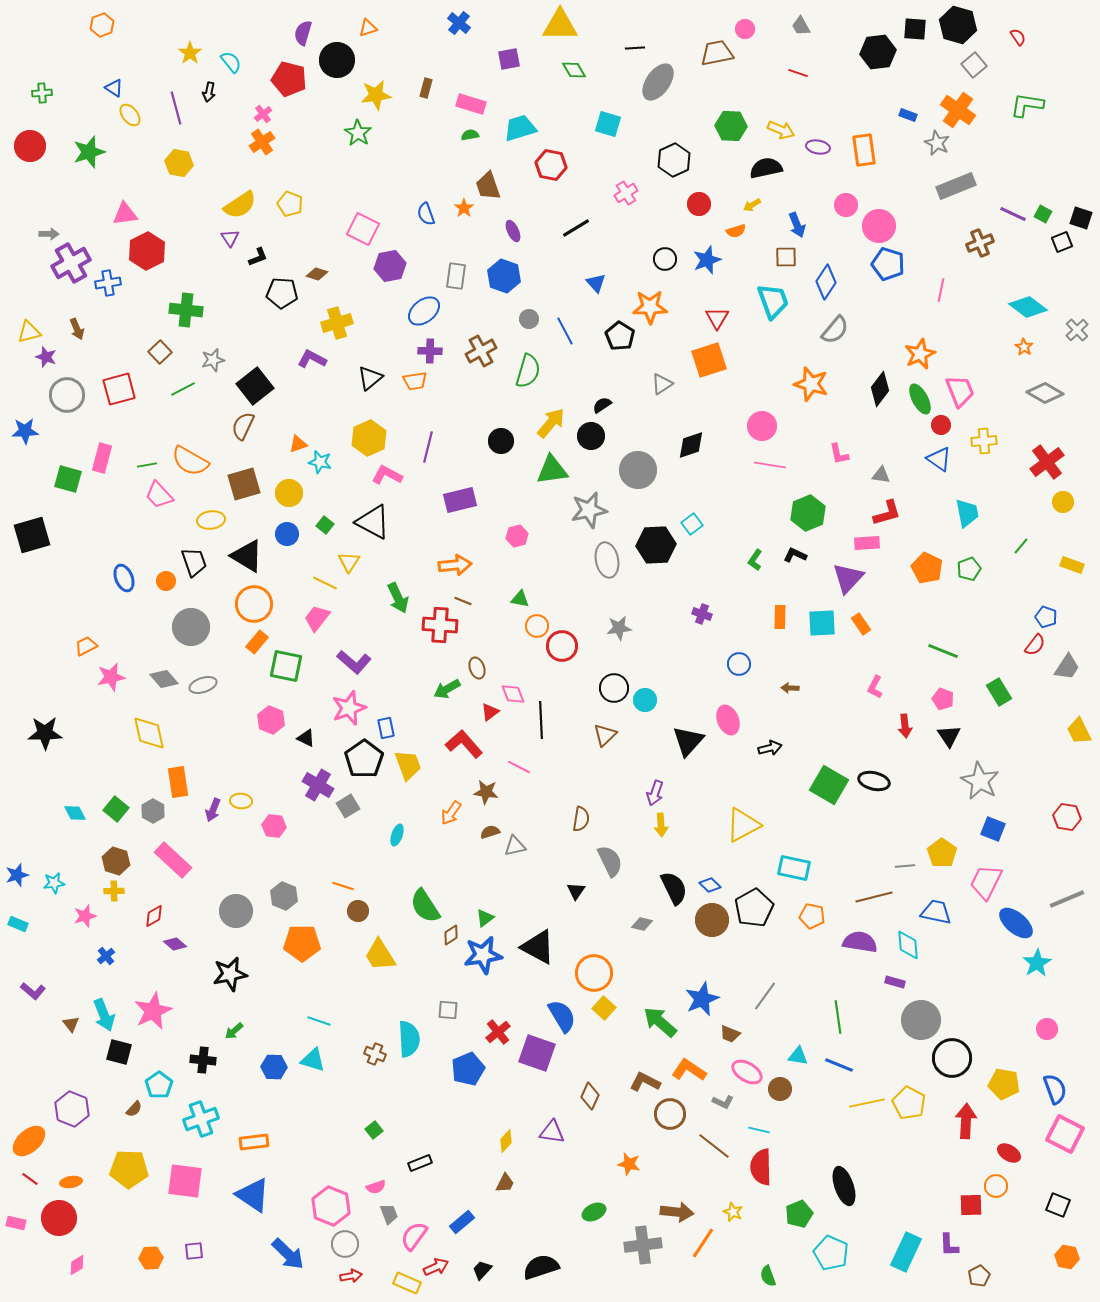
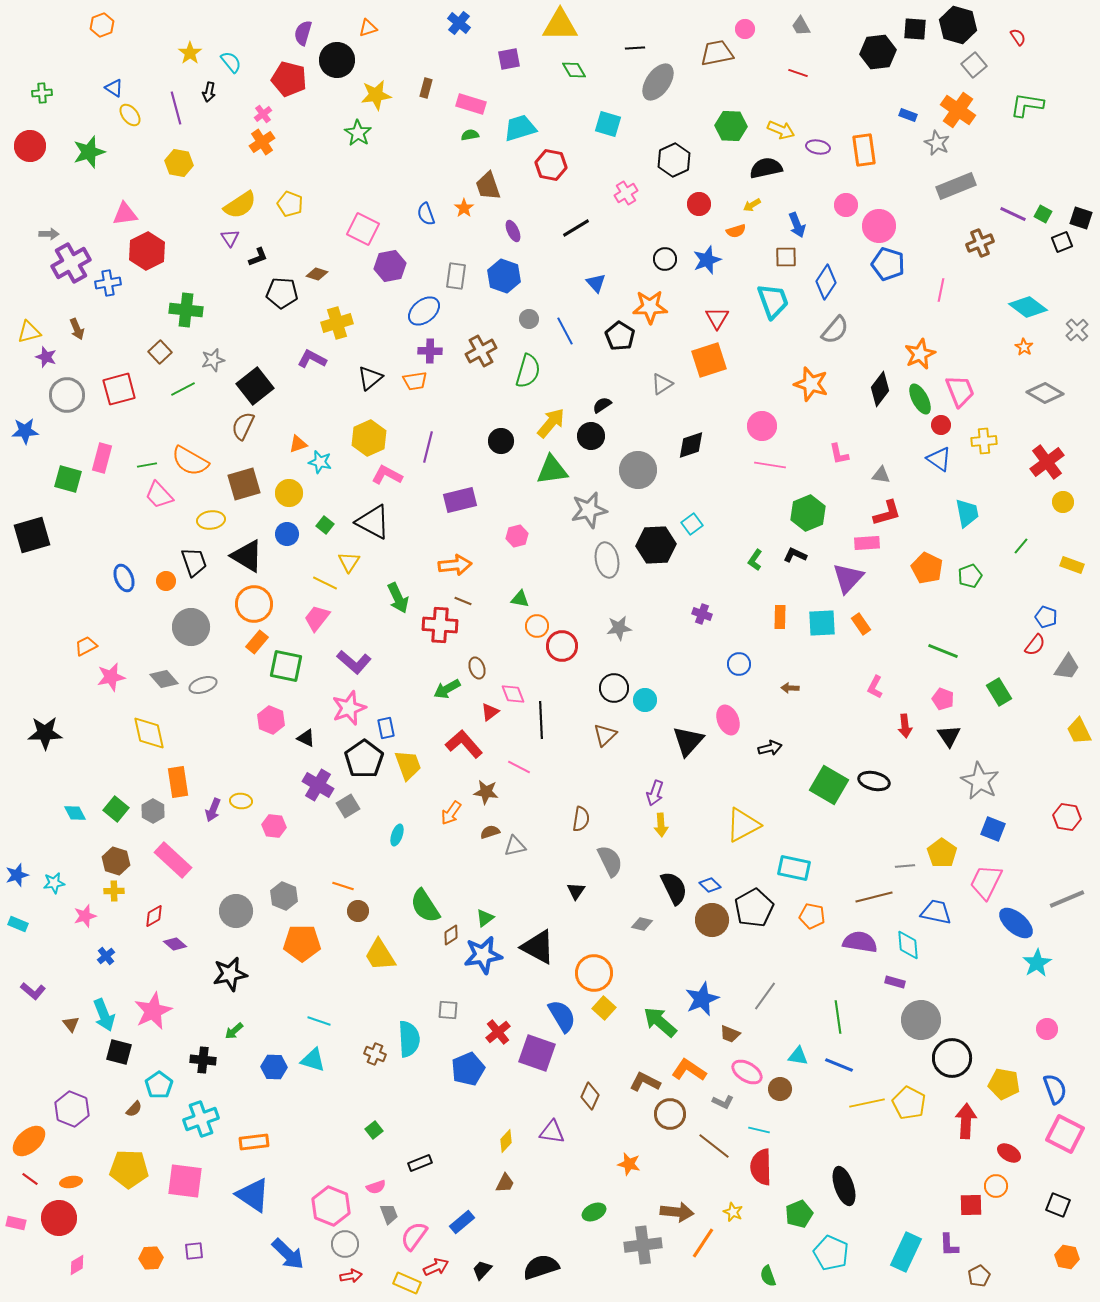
green pentagon at (969, 569): moved 1 px right, 7 px down
